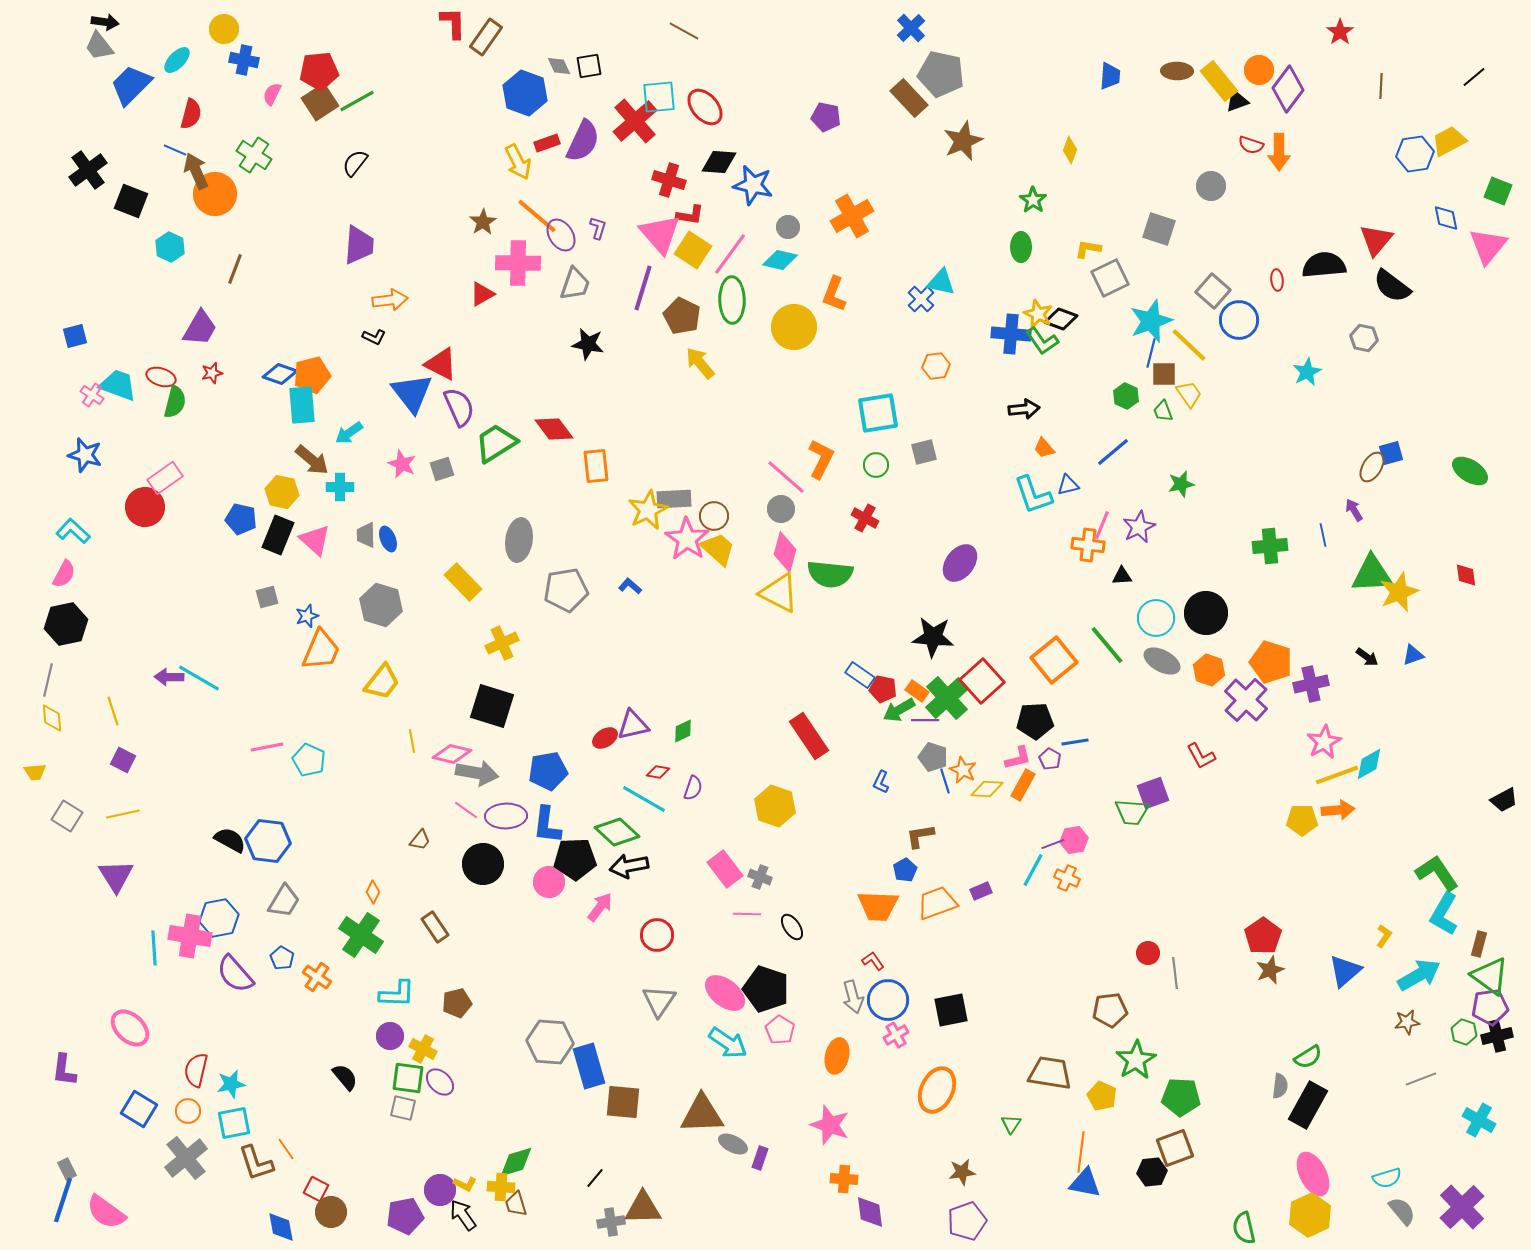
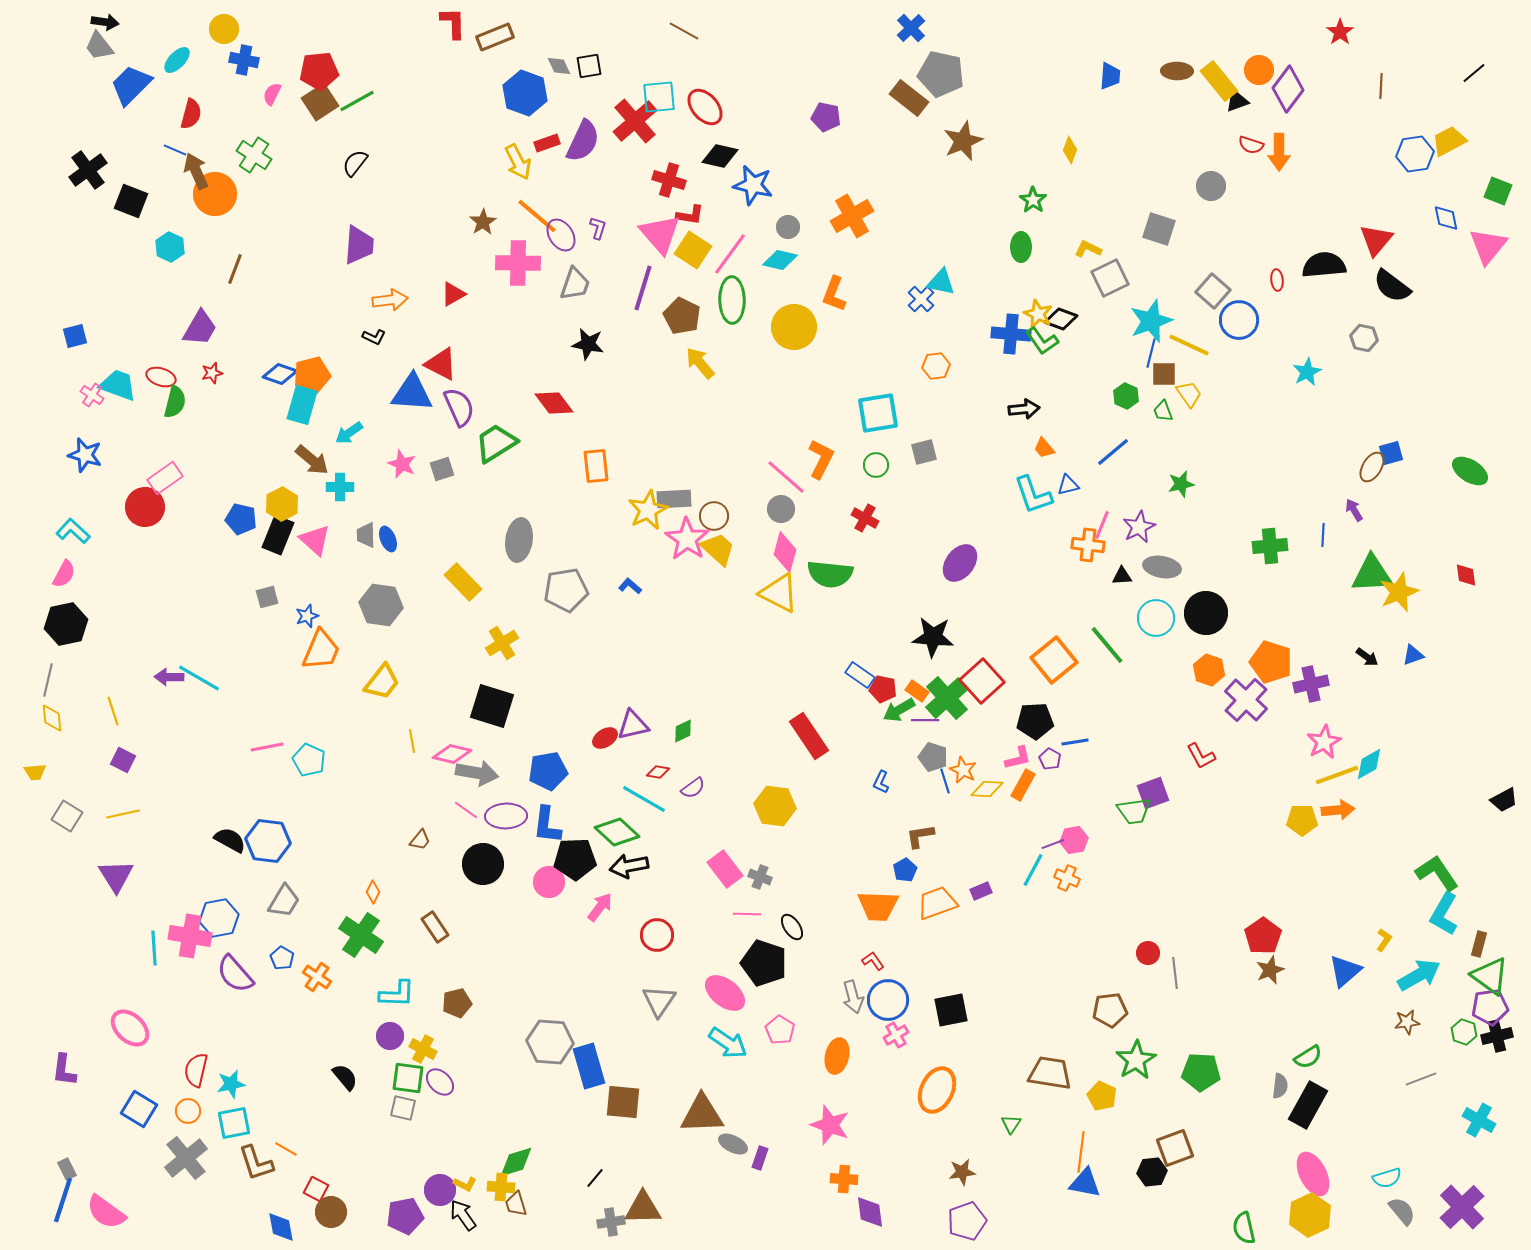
brown rectangle at (486, 37): moved 9 px right; rotated 33 degrees clockwise
black line at (1474, 77): moved 4 px up
brown rectangle at (909, 98): rotated 9 degrees counterclockwise
black diamond at (719, 162): moved 1 px right, 6 px up; rotated 9 degrees clockwise
yellow L-shape at (1088, 249): rotated 16 degrees clockwise
red triangle at (482, 294): moved 29 px left
yellow line at (1189, 345): rotated 18 degrees counterclockwise
blue triangle at (412, 393): rotated 48 degrees counterclockwise
cyan rectangle at (302, 405): rotated 21 degrees clockwise
red diamond at (554, 429): moved 26 px up
yellow hexagon at (282, 492): moved 12 px down; rotated 20 degrees clockwise
blue line at (1323, 535): rotated 15 degrees clockwise
gray hexagon at (381, 605): rotated 9 degrees counterclockwise
yellow cross at (502, 643): rotated 8 degrees counterclockwise
gray ellipse at (1162, 661): moved 94 px up; rotated 18 degrees counterclockwise
purple semicircle at (693, 788): rotated 35 degrees clockwise
yellow hexagon at (775, 806): rotated 12 degrees counterclockwise
green trapezoid at (1132, 812): moved 2 px right, 1 px up; rotated 12 degrees counterclockwise
yellow L-shape at (1384, 936): moved 4 px down
black pentagon at (766, 989): moved 2 px left, 26 px up
green pentagon at (1181, 1097): moved 20 px right, 25 px up
orange line at (286, 1149): rotated 25 degrees counterclockwise
